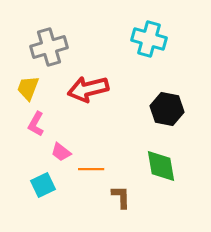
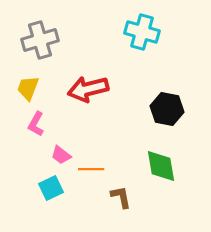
cyan cross: moved 7 px left, 7 px up
gray cross: moved 9 px left, 7 px up
pink trapezoid: moved 3 px down
cyan square: moved 8 px right, 3 px down
brown L-shape: rotated 10 degrees counterclockwise
